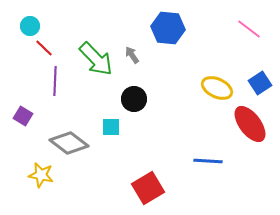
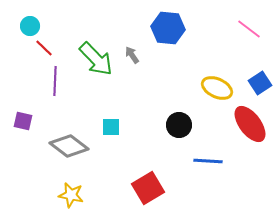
black circle: moved 45 px right, 26 px down
purple square: moved 5 px down; rotated 18 degrees counterclockwise
gray diamond: moved 3 px down
yellow star: moved 30 px right, 20 px down
